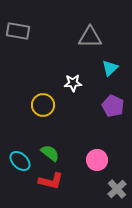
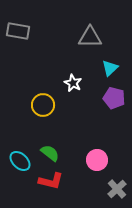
white star: rotated 30 degrees clockwise
purple pentagon: moved 1 px right, 8 px up; rotated 10 degrees counterclockwise
